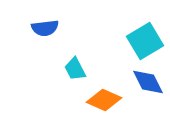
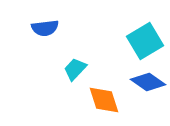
cyan trapezoid: rotated 70 degrees clockwise
blue diamond: rotated 28 degrees counterclockwise
orange diamond: rotated 48 degrees clockwise
